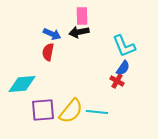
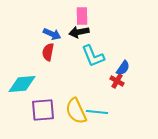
cyan L-shape: moved 31 px left, 10 px down
yellow semicircle: moved 5 px right; rotated 116 degrees clockwise
